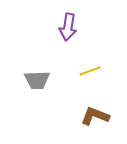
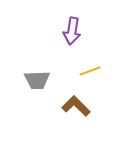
purple arrow: moved 4 px right, 4 px down
brown L-shape: moved 19 px left, 10 px up; rotated 24 degrees clockwise
